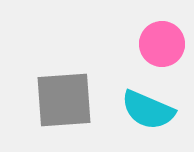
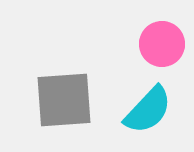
cyan semicircle: rotated 70 degrees counterclockwise
